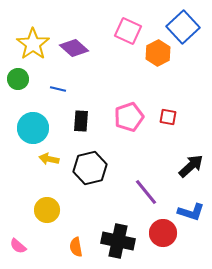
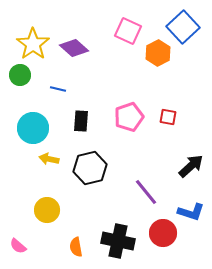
green circle: moved 2 px right, 4 px up
